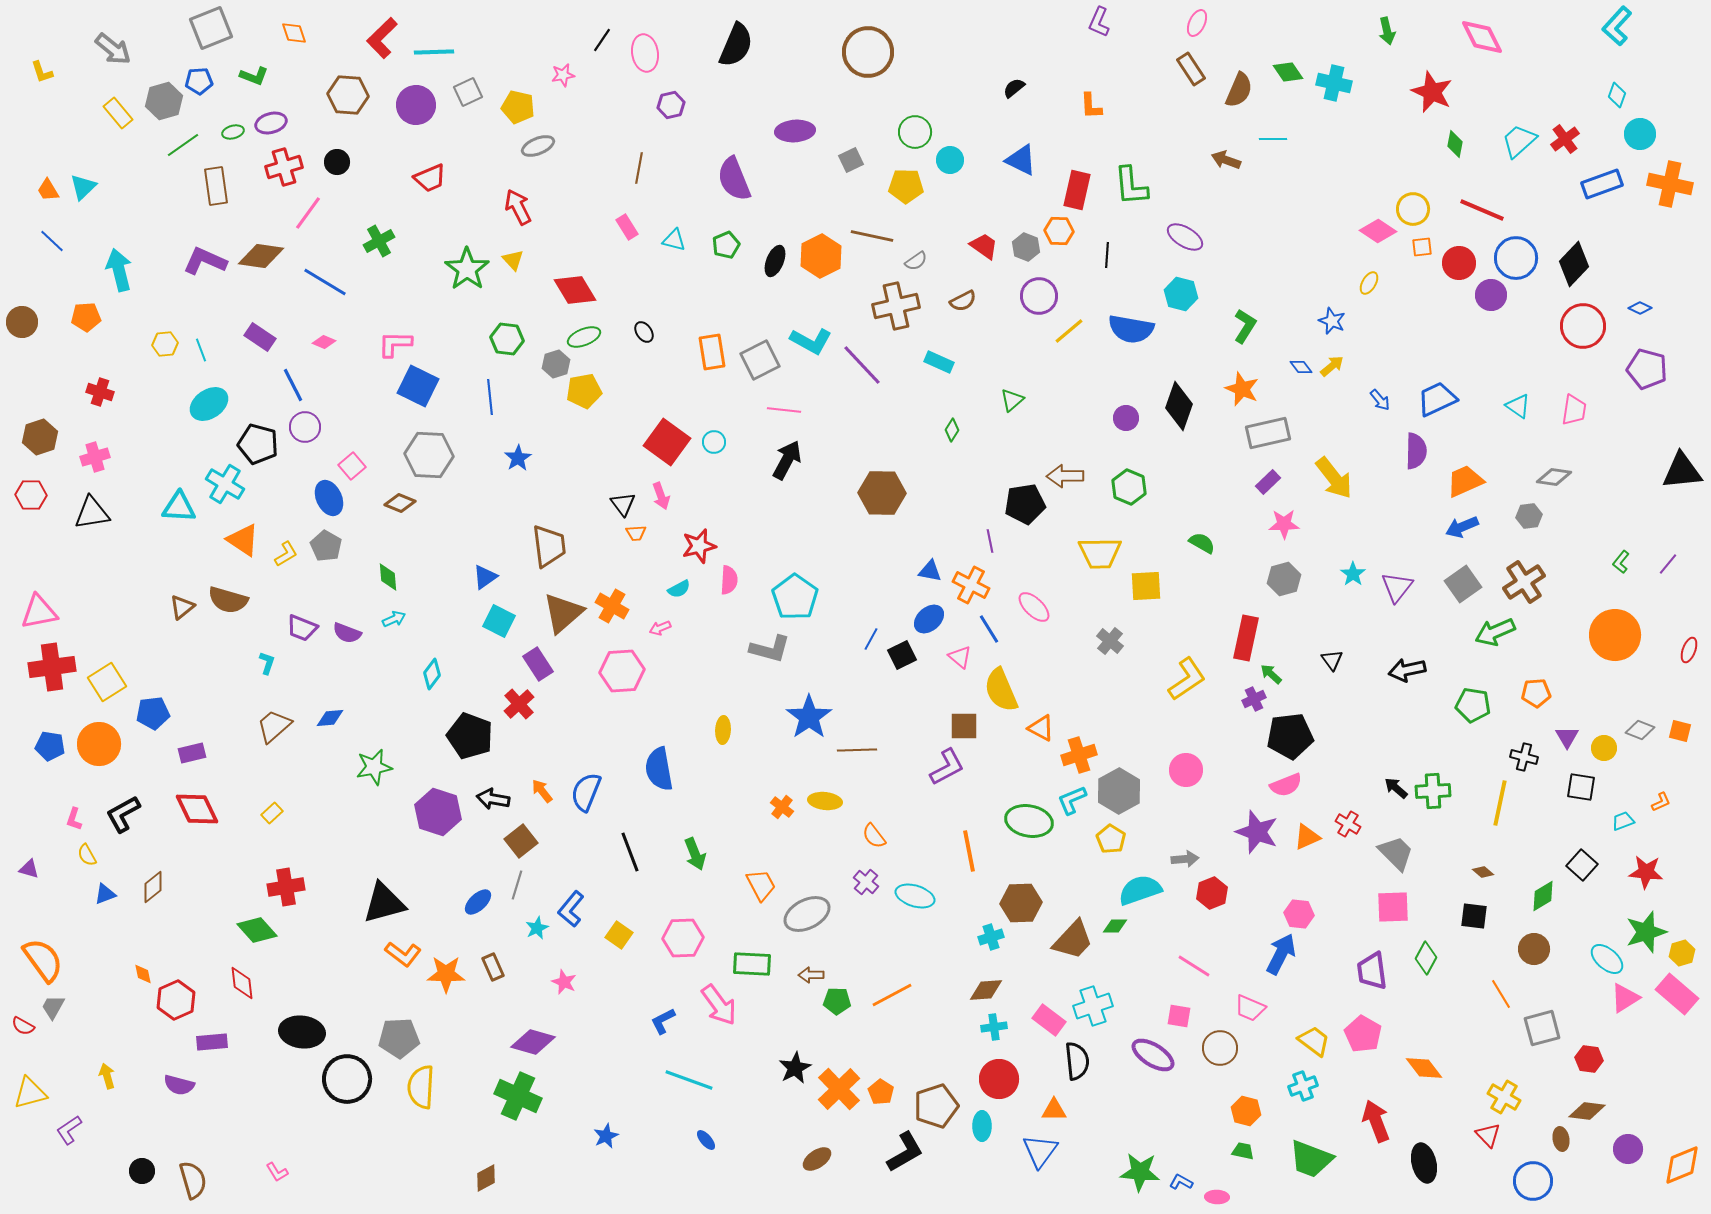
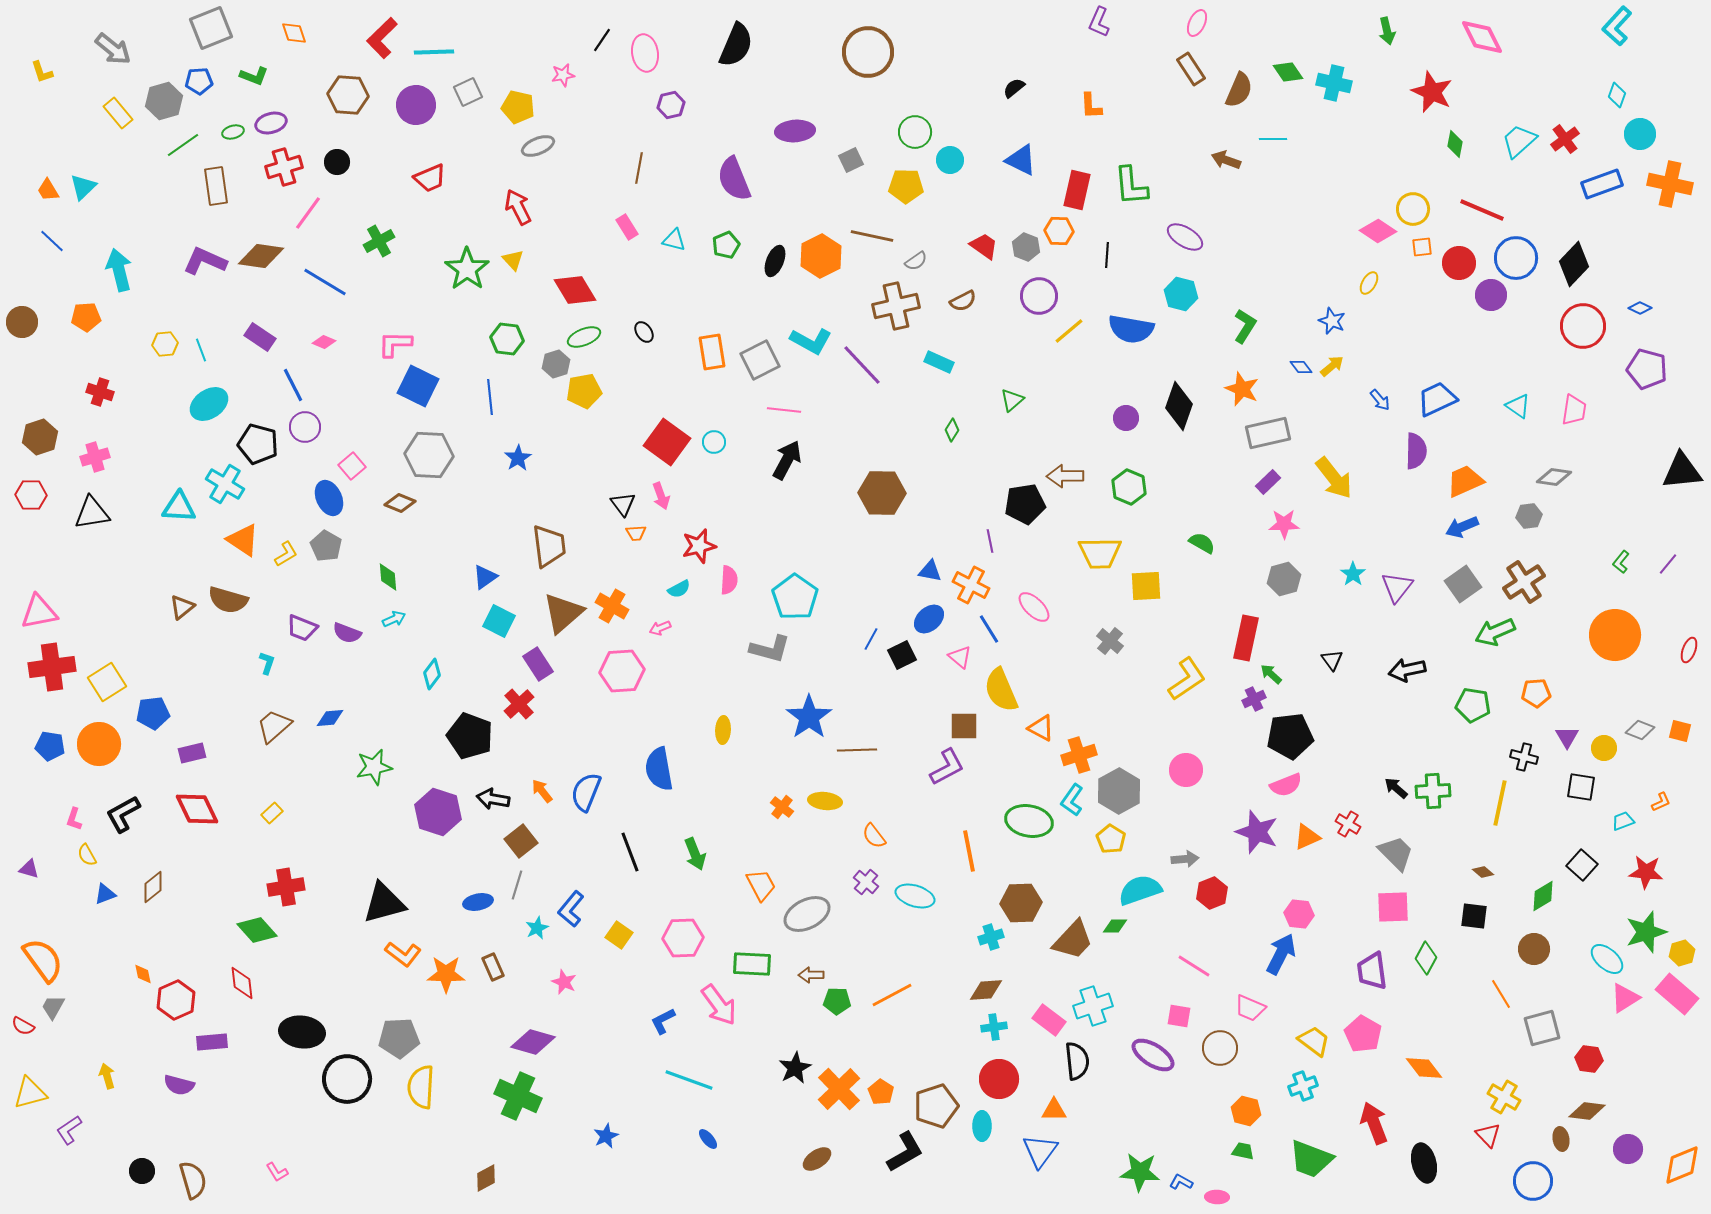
cyan L-shape at (1072, 800): rotated 32 degrees counterclockwise
blue ellipse at (478, 902): rotated 32 degrees clockwise
red arrow at (1376, 1121): moved 2 px left, 2 px down
blue ellipse at (706, 1140): moved 2 px right, 1 px up
